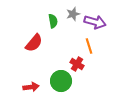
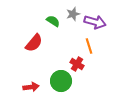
green semicircle: rotated 48 degrees counterclockwise
